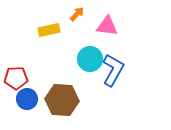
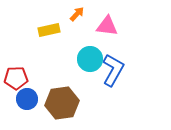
brown hexagon: moved 3 px down; rotated 12 degrees counterclockwise
